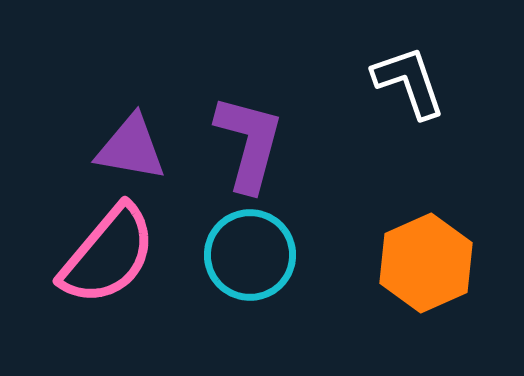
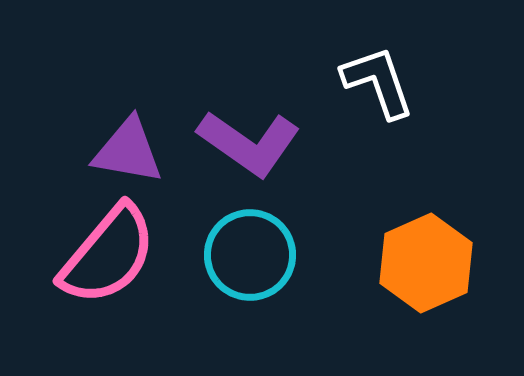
white L-shape: moved 31 px left
purple L-shape: rotated 110 degrees clockwise
purple triangle: moved 3 px left, 3 px down
